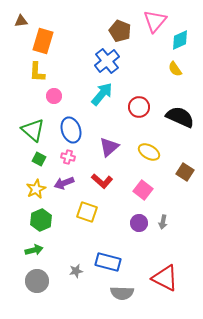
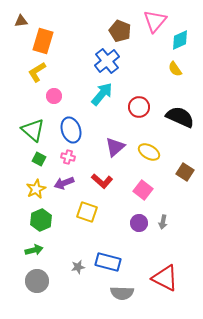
yellow L-shape: rotated 55 degrees clockwise
purple triangle: moved 6 px right
gray star: moved 2 px right, 4 px up
